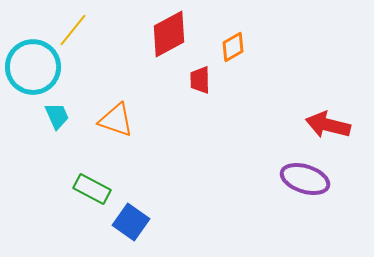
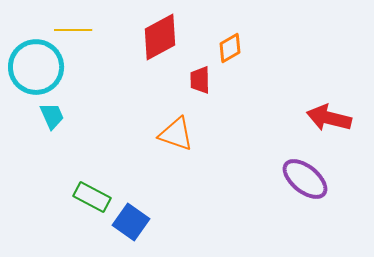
yellow line: rotated 51 degrees clockwise
red diamond: moved 9 px left, 3 px down
orange diamond: moved 3 px left, 1 px down
cyan circle: moved 3 px right
cyan trapezoid: moved 5 px left
orange triangle: moved 60 px right, 14 px down
red arrow: moved 1 px right, 7 px up
purple ellipse: rotated 21 degrees clockwise
green rectangle: moved 8 px down
